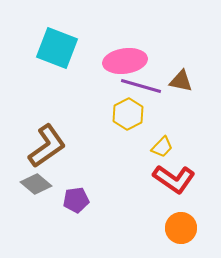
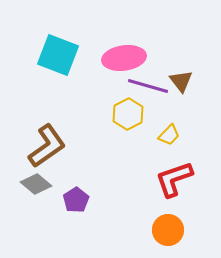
cyan square: moved 1 px right, 7 px down
pink ellipse: moved 1 px left, 3 px up
brown triangle: rotated 40 degrees clockwise
purple line: moved 7 px right
yellow trapezoid: moved 7 px right, 12 px up
red L-shape: rotated 126 degrees clockwise
purple pentagon: rotated 25 degrees counterclockwise
orange circle: moved 13 px left, 2 px down
